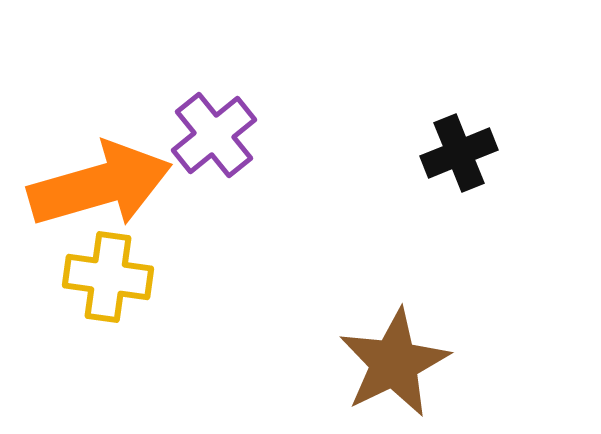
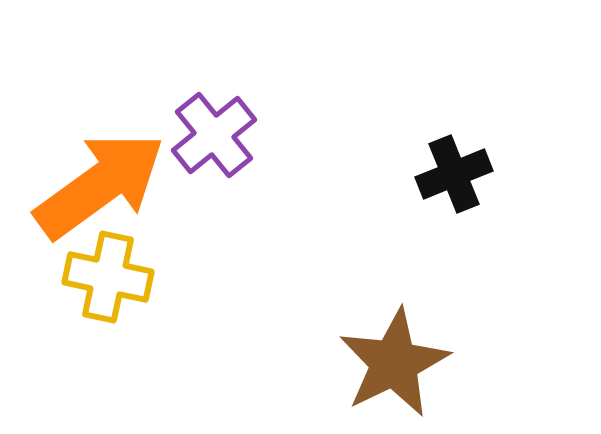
black cross: moved 5 px left, 21 px down
orange arrow: rotated 20 degrees counterclockwise
yellow cross: rotated 4 degrees clockwise
